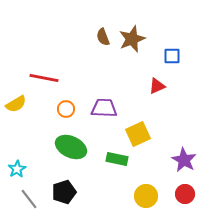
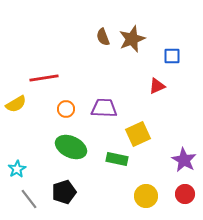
red line: rotated 20 degrees counterclockwise
